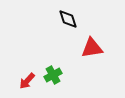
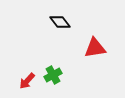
black diamond: moved 8 px left, 3 px down; rotated 20 degrees counterclockwise
red triangle: moved 3 px right
